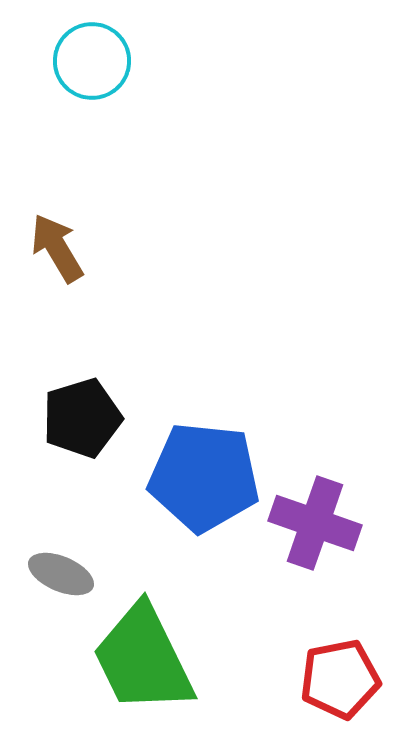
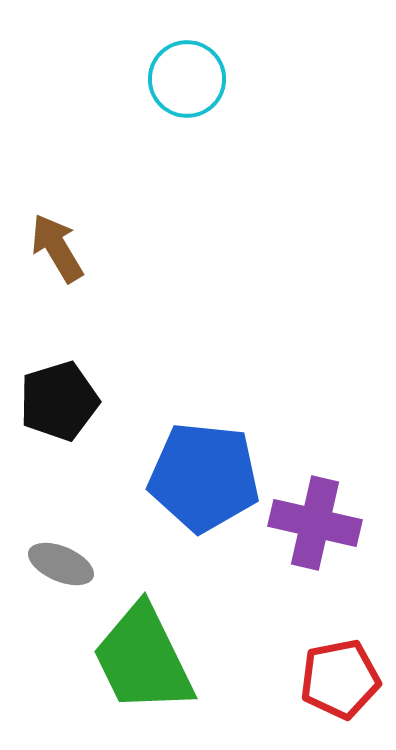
cyan circle: moved 95 px right, 18 px down
black pentagon: moved 23 px left, 17 px up
purple cross: rotated 6 degrees counterclockwise
gray ellipse: moved 10 px up
